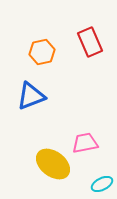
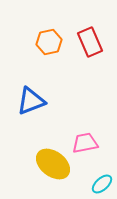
orange hexagon: moved 7 px right, 10 px up
blue triangle: moved 5 px down
cyan ellipse: rotated 15 degrees counterclockwise
